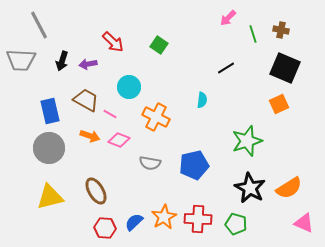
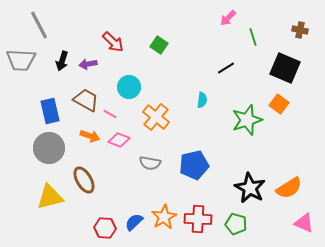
brown cross: moved 19 px right
green line: moved 3 px down
orange square: rotated 30 degrees counterclockwise
orange cross: rotated 12 degrees clockwise
green star: moved 21 px up
brown ellipse: moved 12 px left, 11 px up
